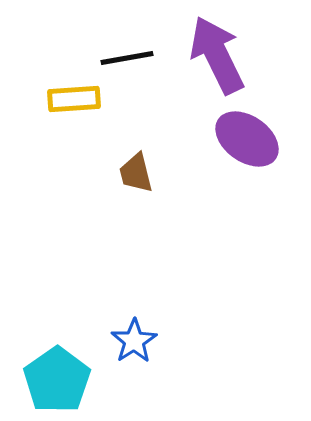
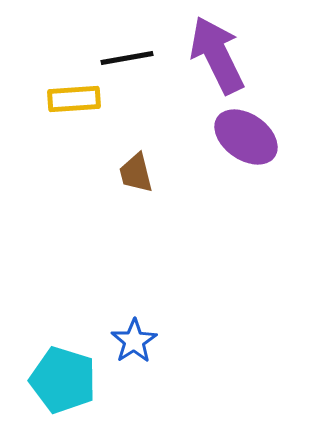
purple ellipse: moved 1 px left, 2 px up
cyan pentagon: moved 6 px right; rotated 20 degrees counterclockwise
